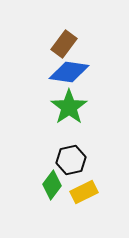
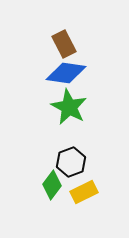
brown rectangle: rotated 64 degrees counterclockwise
blue diamond: moved 3 px left, 1 px down
green star: rotated 9 degrees counterclockwise
black hexagon: moved 2 px down; rotated 8 degrees counterclockwise
